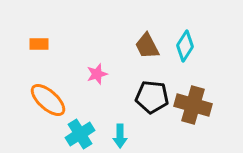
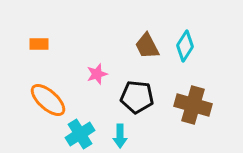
black pentagon: moved 15 px left
